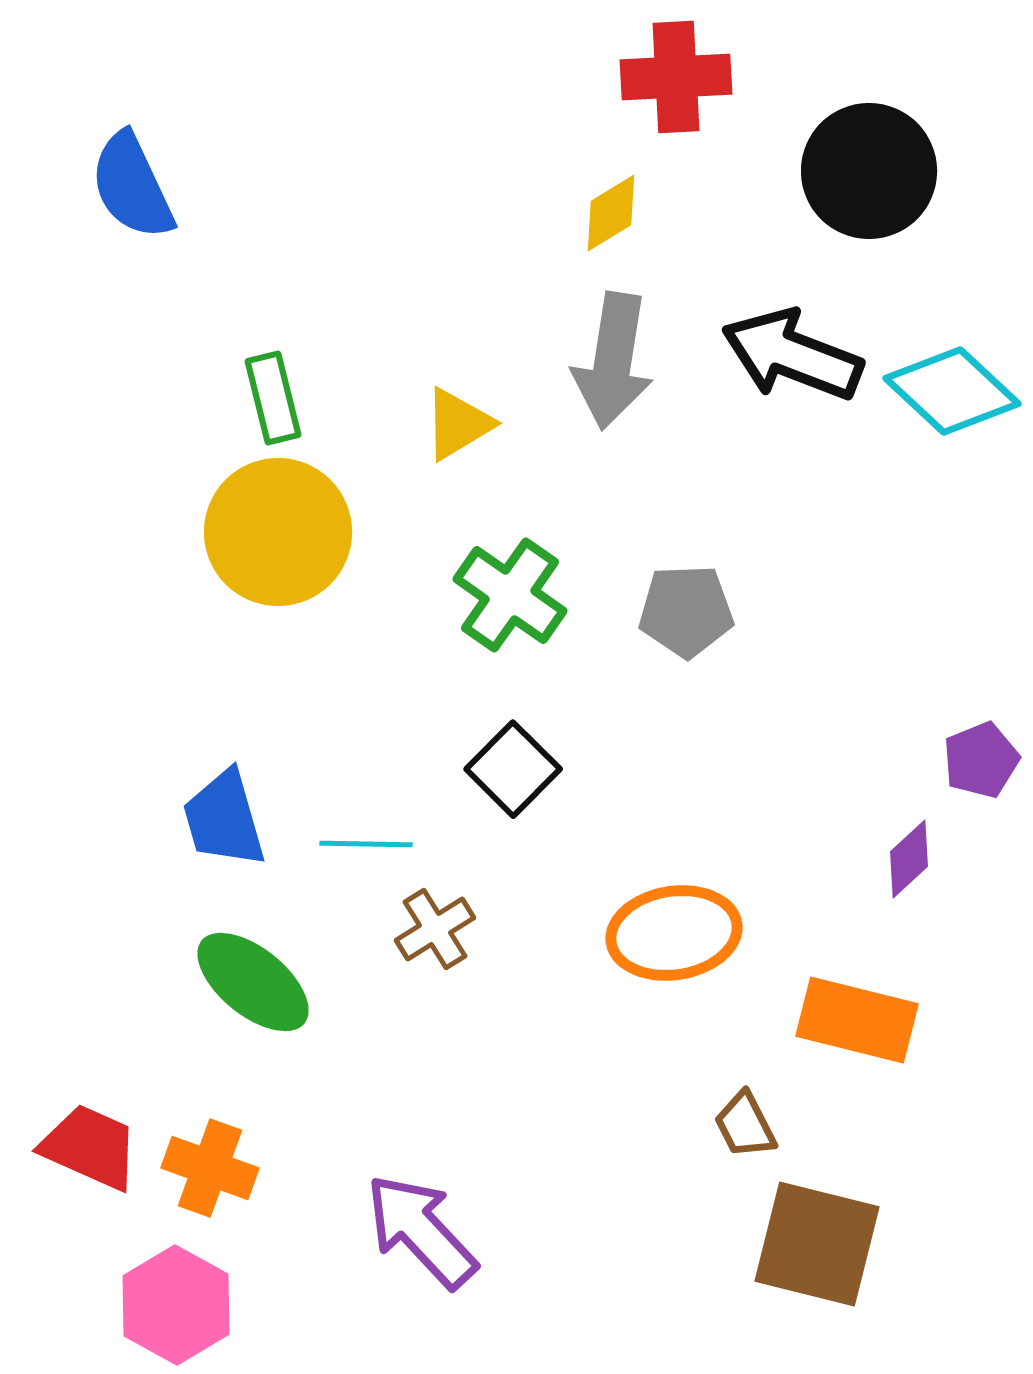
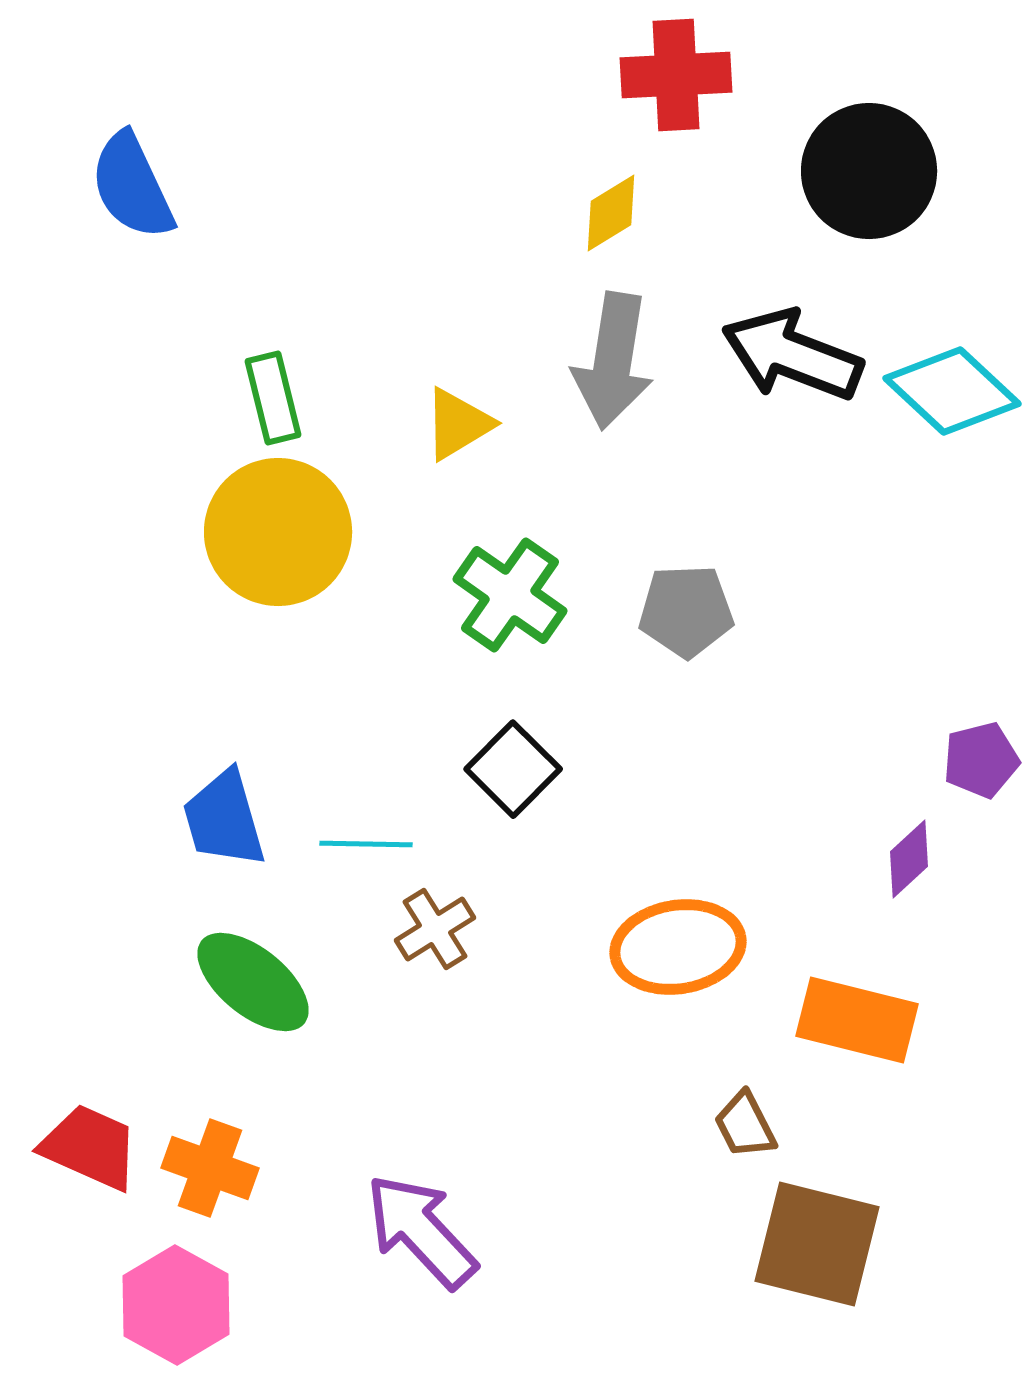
red cross: moved 2 px up
purple pentagon: rotated 8 degrees clockwise
orange ellipse: moved 4 px right, 14 px down
